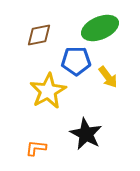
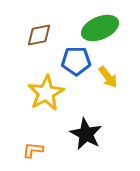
yellow star: moved 2 px left, 2 px down
orange L-shape: moved 3 px left, 2 px down
